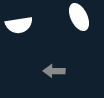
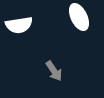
gray arrow: rotated 125 degrees counterclockwise
